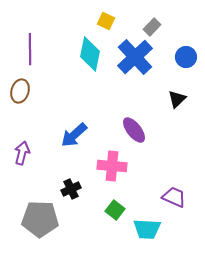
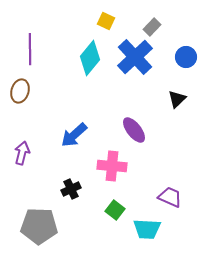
cyan diamond: moved 4 px down; rotated 28 degrees clockwise
purple trapezoid: moved 4 px left
gray pentagon: moved 1 px left, 7 px down
